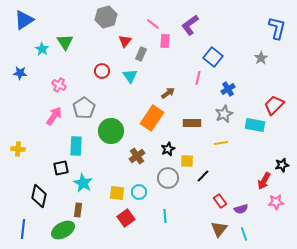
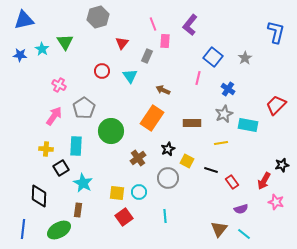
gray hexagon at (106, 17): moved 8 px left
blue triangle at (24, 20): rotated 20 degrees clockwise
pink line at (153, 24): rotated 32 degrees clockwise
purple L-shape at (190, 25): rotated 15 degrees counterclockwise
blue L-shape at (277, 28): moved 1 px left, 4 px down
red triangle at (125, 41): moved 3 px left, 2 px down
gray rectangle at (141, 54): moved 6 px right, 2 px down
gray star at (261, 58): moved 16 px left
blue star at (20, 73): moved 18 px up
blue cross at (228, 89): rotated 24 degrees counterclockwise
brown arrow at (168, 93): moved 5 px left, 3 px up; rotated 120 degrees counterclockwise
red trapezoid at (274, 105): moved 2 px right
cyan rectangle at (255, 125): moved 7 px left
yellow cross at (18, 149): moved 28 px right
brown cross at (137, 156): moved 1 px right, 2 px down
yellow square at (187, 161): rotated 24 degrees clockwise
black square at (61, 168): rotated 21 degrees counterclockwise
black line at (203, 176): moved 8 px right, 6 px up; rotated 64 degrees clockwise
black diamond at (39, 196): rotated 10 degrees counterclockwise
red rectangle at (220, 201): moved 12 px right, 19 px up
pink star at (276, 202): rotated 21 degrees clockwise
red square at (126, 218): moved 2 px left, 1 px up
green ellipse at (63, 230): moved 4 px left
cyan line at (244, 234): rotated 32 degrees counterclockwise
